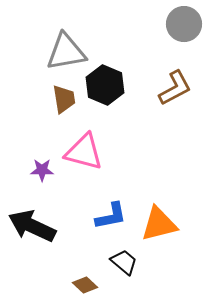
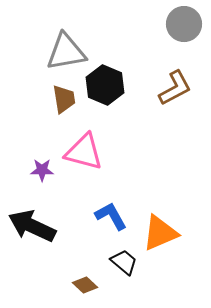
blue L-shape: rotated 108 degrees counterclockwise
orange triangle: moved 1 px right, 9 px down; rotated 9 degrees counterclockwise
